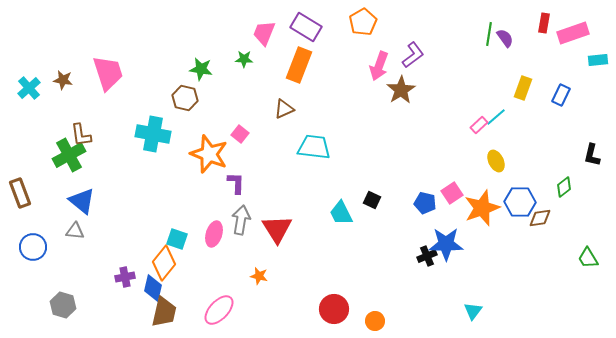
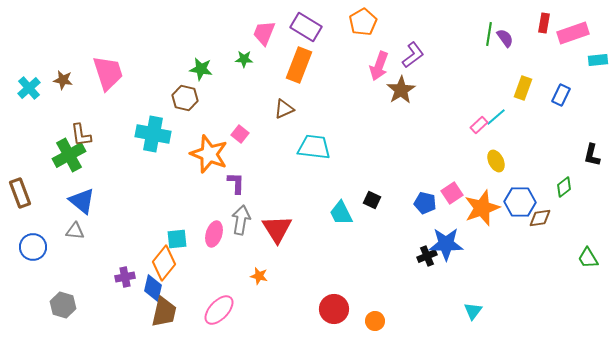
cyan square at (177, 239): rotated 25 degrees counterclockwise
